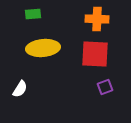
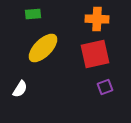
yellow ellipse: rotated 40 degrees counterclockwise
red square: rotated 16 degrees counterclockwise
